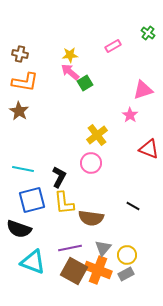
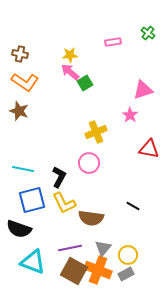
pink rectangle: moved 4 px up; rotated 21 degrees clockwise
orange L-shape: rotated 24 degrees clockwise
brown star: rotated 12 degrees counterclockwise
yellow cross: moved 1 px left, 3 px up; rotated 15 degrees clockwise
red triangle: rotated 10 degrees counterclockwise
pink circle: moved 2 px left
yellow L-shape: rotated 20 degrees counterclockwise
yellow circle: moved 1 px right
